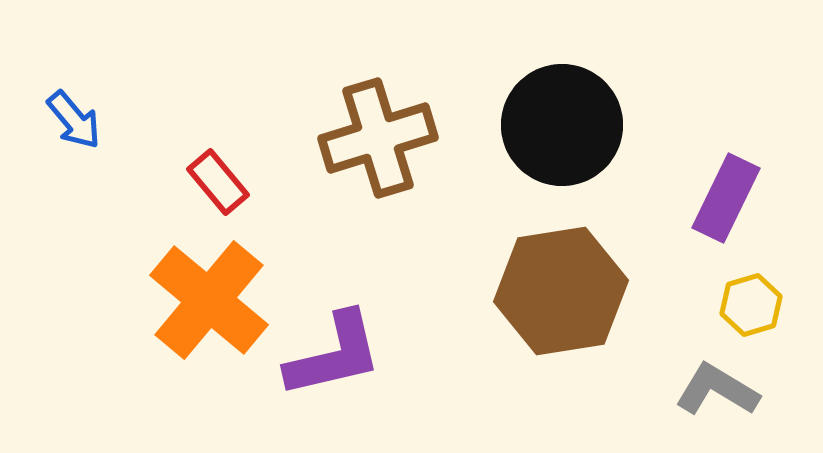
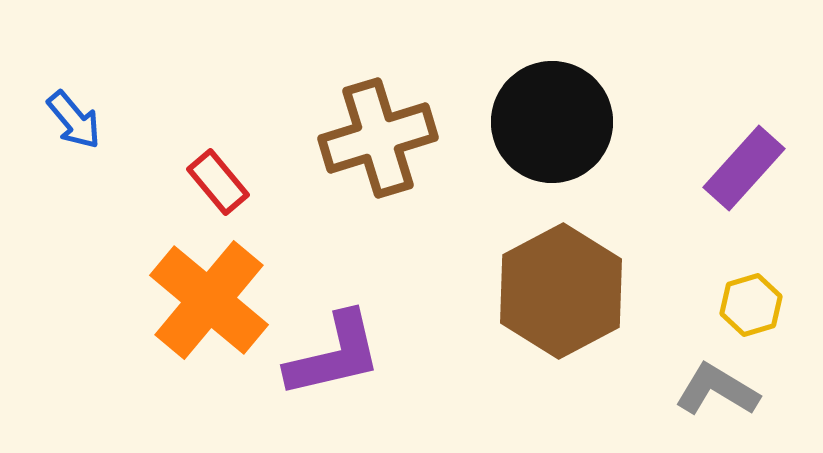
black circle: moved 10 px left, 3 px up
purple rectangle: moved 18 px right, 30 px up; rotated 16 degrees clockwise
brown hexagon: rotated 19 degrees counterclockwise
